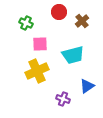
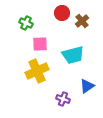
red circle: moved 3 px right, 1 px down
